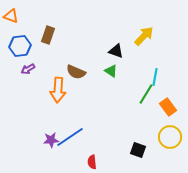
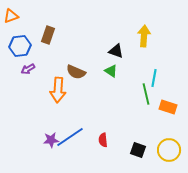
orange triangle: rotated 42 degrees counterclockwise
yellow arrow: rotated 40 degrees counterclockwise
cyan line: moved 1 px left, 1 px down
green line: rotated 45 degrees counterclockwise
orange rectangle: rotated 36 degrees counterclockwise
yellow circle: moved 1 px left, 13 px down
red semicircle: moved 11 px right, 22 px up
